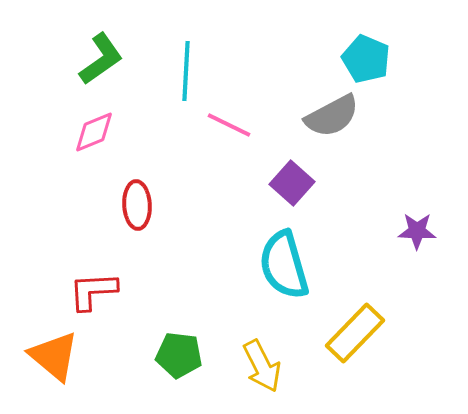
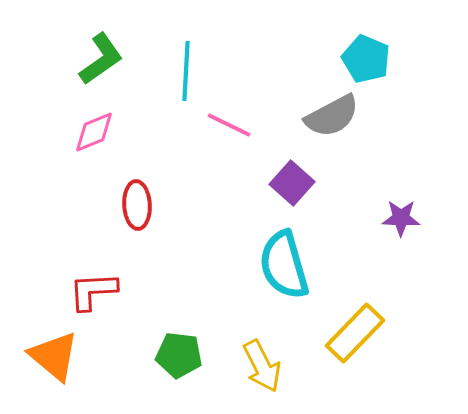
purple star: moved 16 px left, 13 px up
